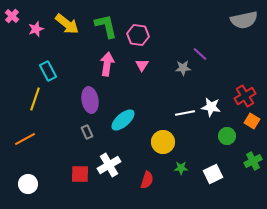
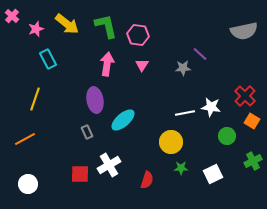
gray semicircle: moved 11 px down
cyan rectangle: moved 12 px up
red cross: rotated 15 degrees counterclockwise
purple ellipse: moved 5 px right
yellow circle: moved 8 px right
